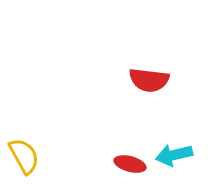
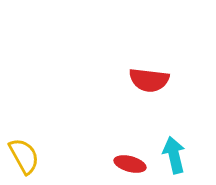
cyan arrow: rotated 90 degrees clockwise
